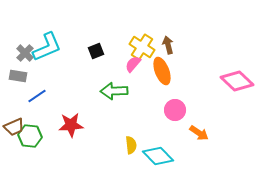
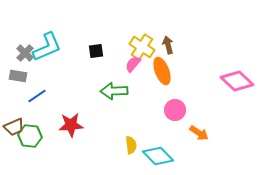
black square: rotated 14 degrees clockwise
